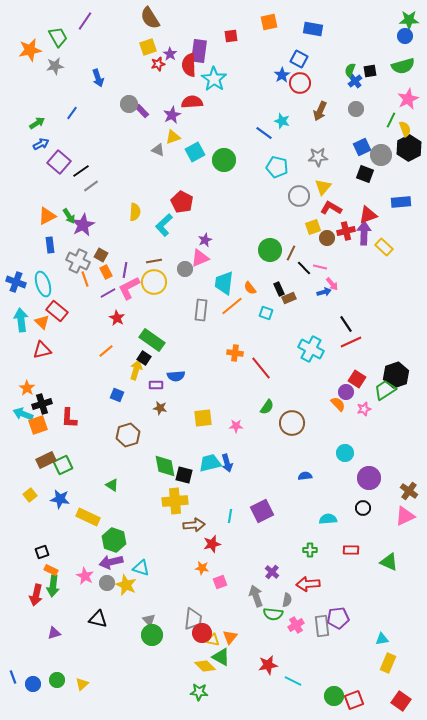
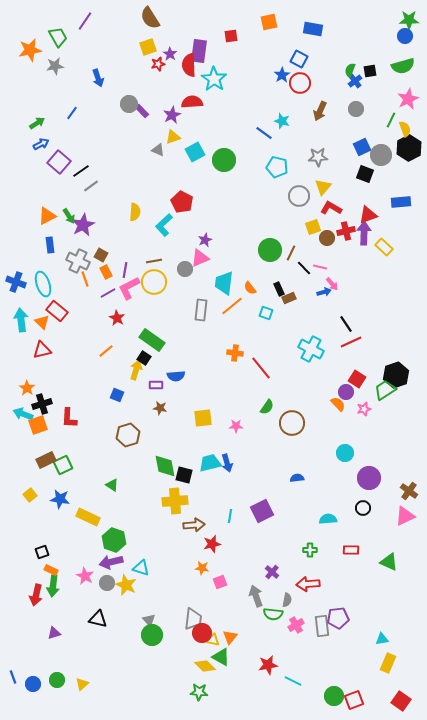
blue semicircle at (305, 476): moved 8 px left, 2 px down
